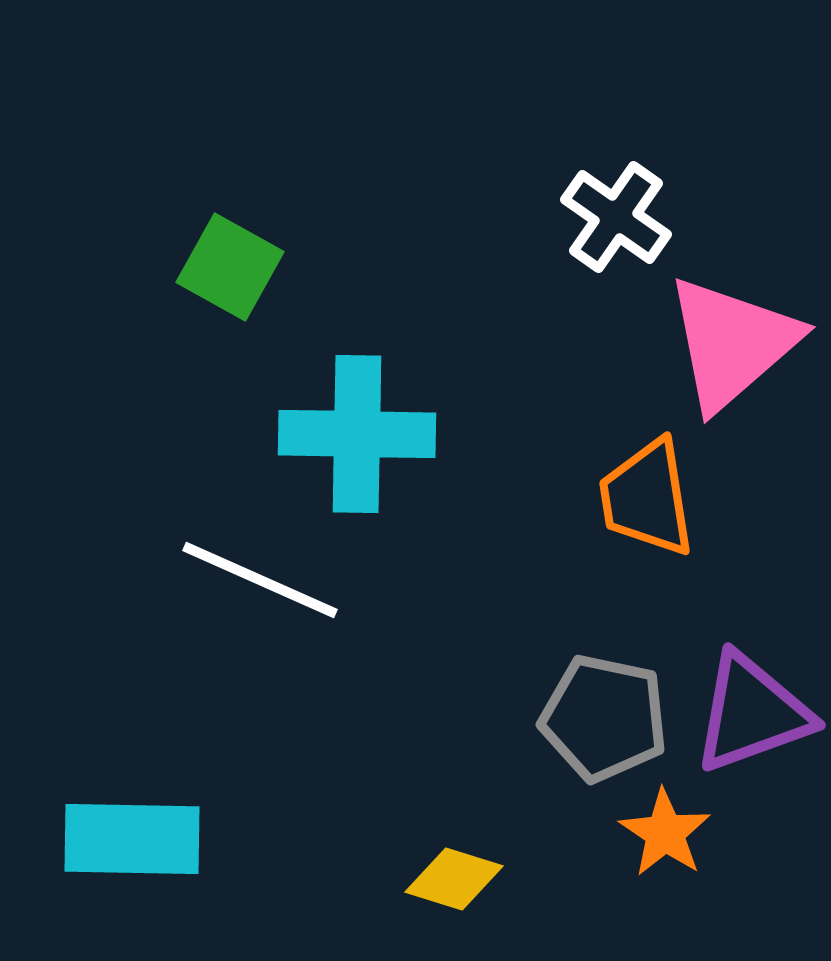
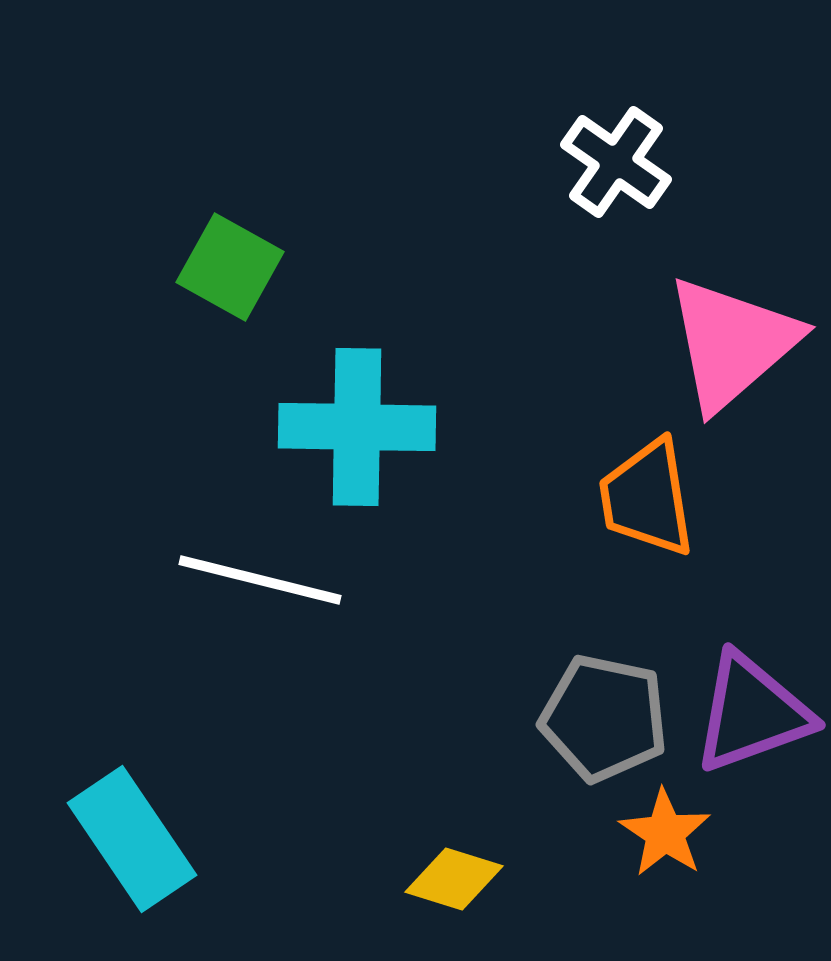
white cross: moved 55 px up
cyan cross: moved 7 px up
white line: rotated 10 degrees counterclockwise
cyan rectangle: rotated 55 degrees clockwise
